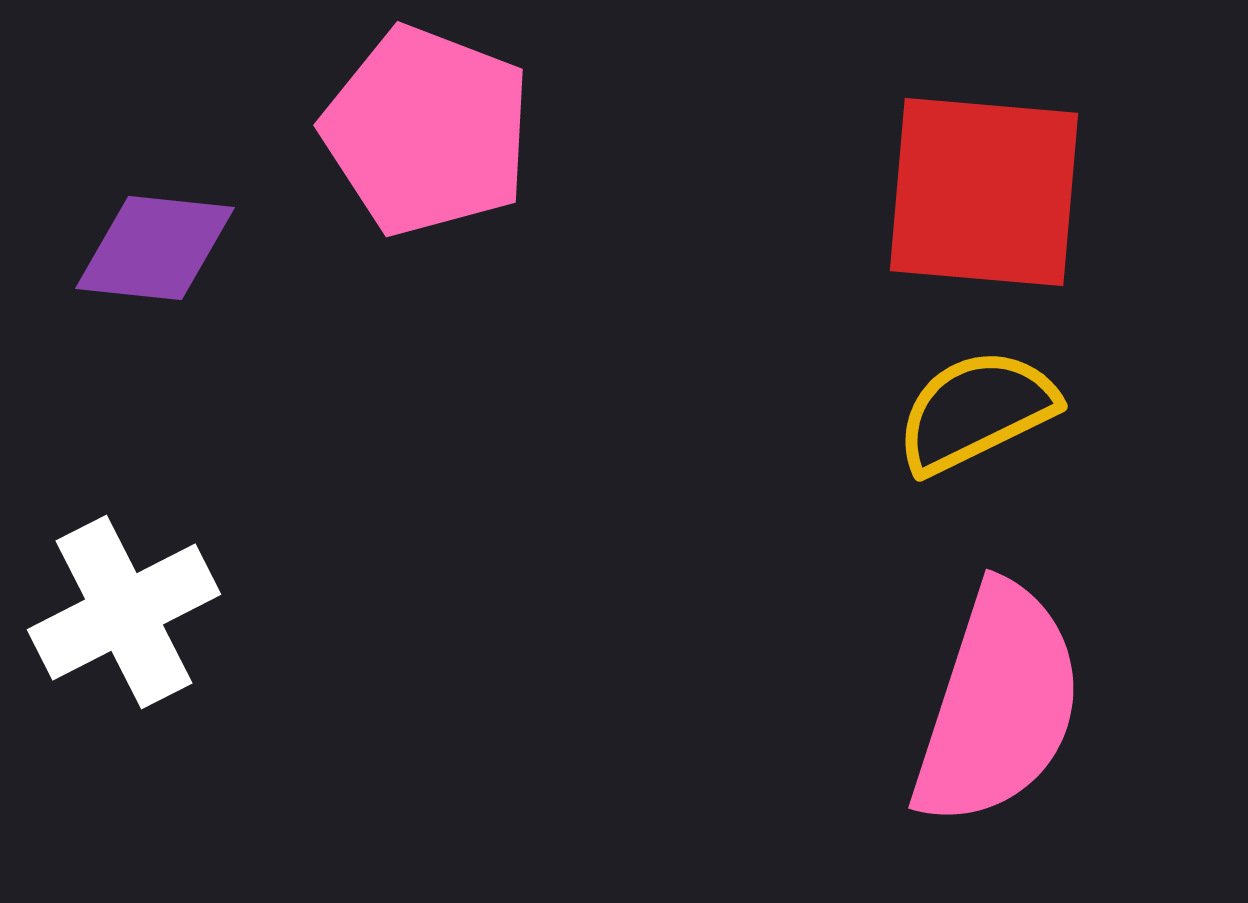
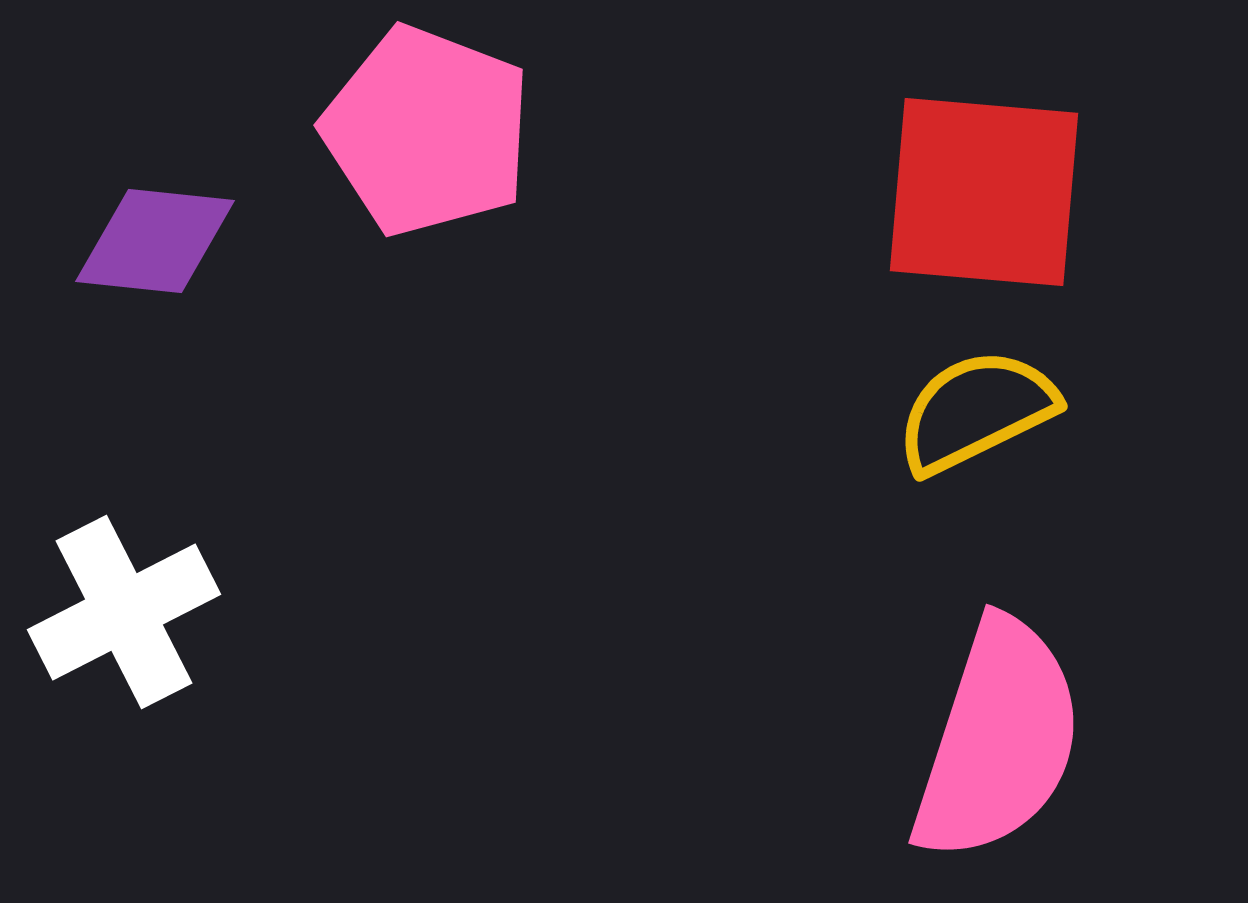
purple diamond: moved 7 px up
pink semicircle: moved 35 px down
